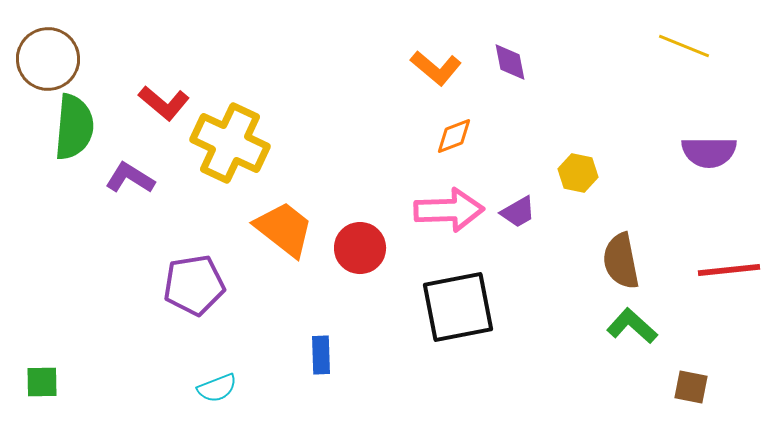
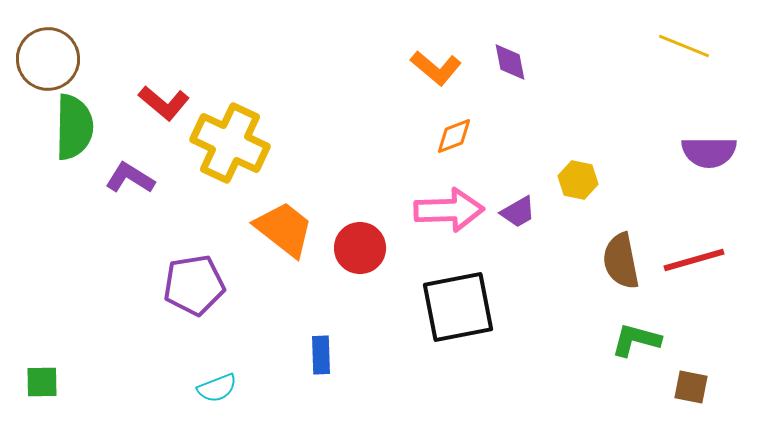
green semicircle: rotated 4 degrees counterclockwise
yellow hexagon: moved 7 px down
red line: moved 35 px left, 10 px up; rotated 10 degrees counterclockwise
green L-shape: moved 4 px right, 14 px down; rotated 27 degrees counterclockwise
